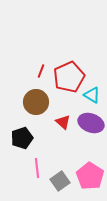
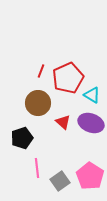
red pentagon: moved 1 px left, 1 px down
brown circle: moved 2 px right, 1 px down
